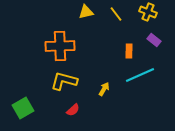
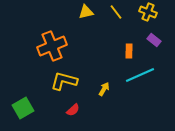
yellow line: moved 2 px up
orange cross: moved 8 px left; rotated 20 degrees counterclockwise
